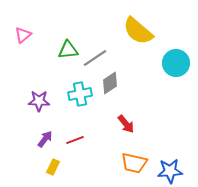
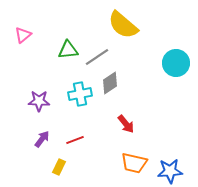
yellow semicircle: moved 15 px left, 6 px up
gray line: moved 2 px right, 1 px up
purple arrow: moved 3 px left
yellow rectangle: moved 6 px right
